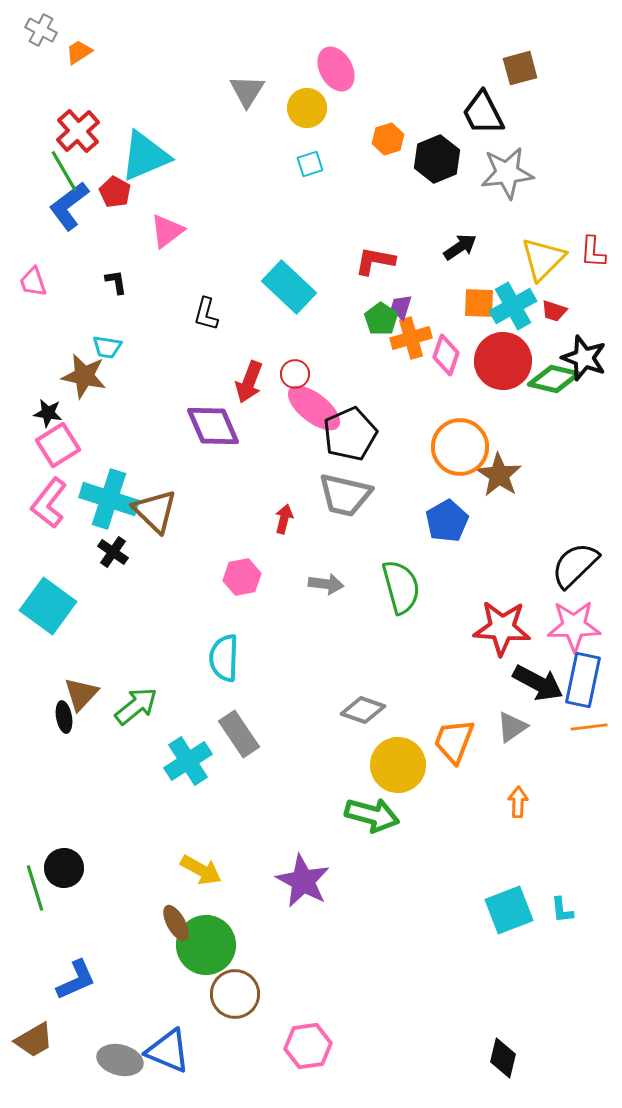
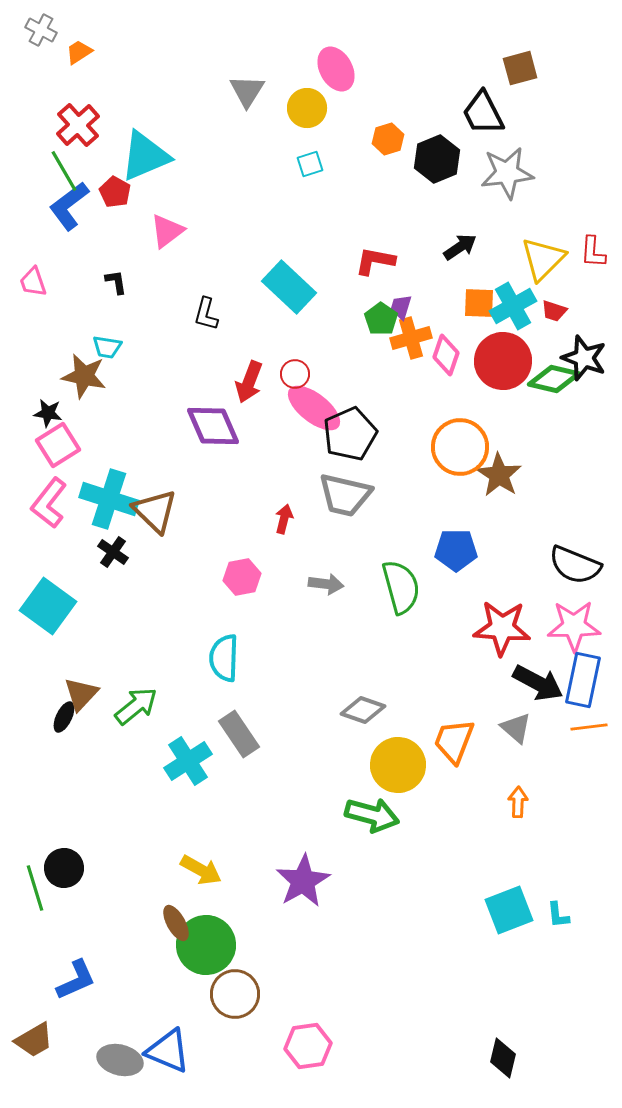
red cross at (78, 131): moved 6 px up
blue pentagon at (447, 521): moved 9 px right, 29 px down; rotated 30 degrees clockwise
black semicircle at (575, 565): rotated 114 degrees counterclockwise
black ellipse at (64, 717): rotated 36 degrees clockwise
gray triangle at (512, 727): moved 4 px right, 1 px down; rotated 44 degrees counterclockwise
purple star at (303, 881): rotated 14 degrees clockwise
cyan L-shape at (562, 910): moved 4 px left, 5 px down
